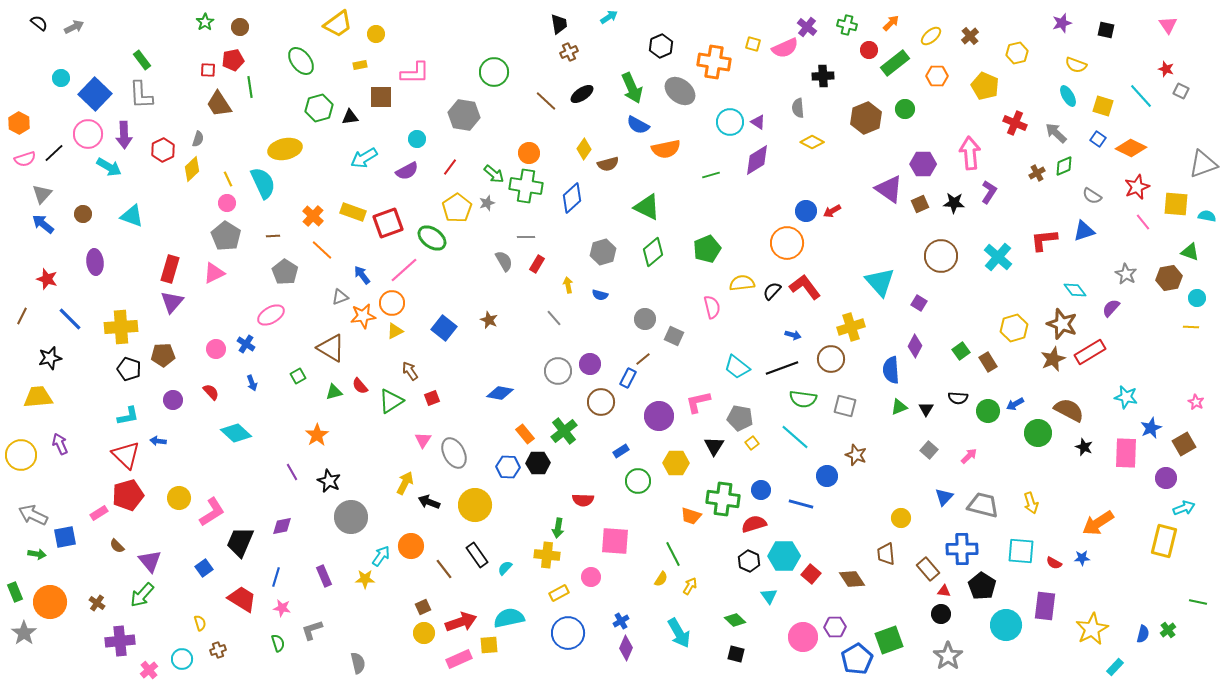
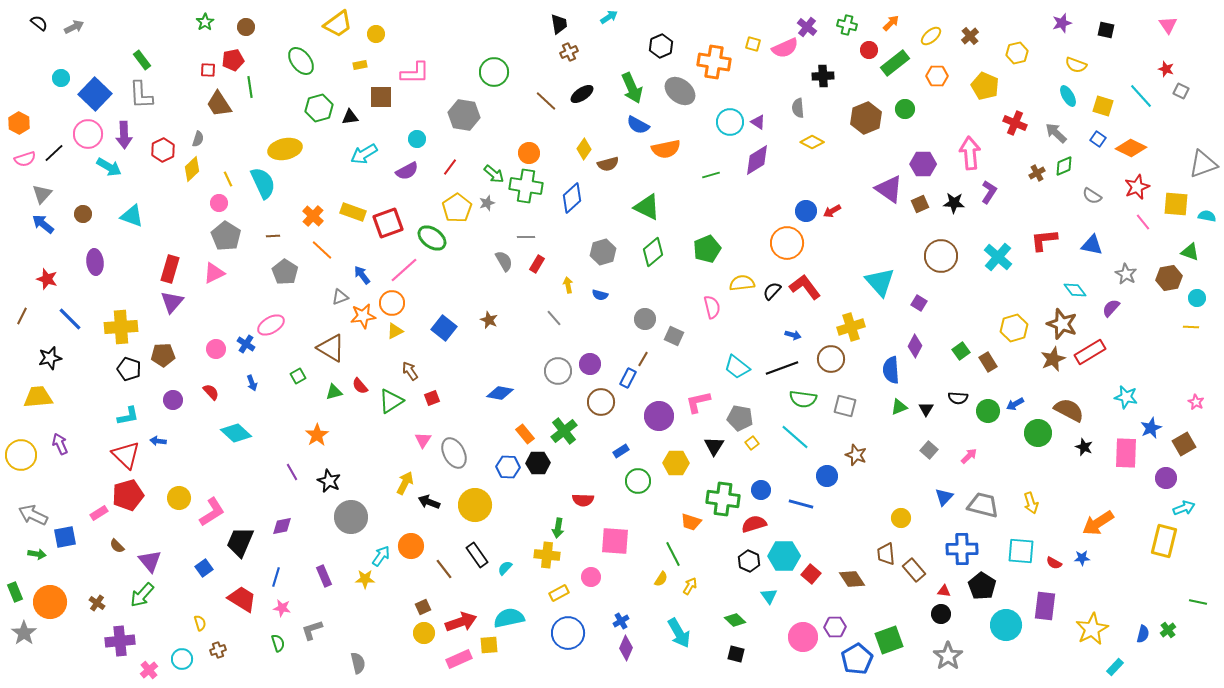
brown circle at (240, 27): moved 6 px right
cyan arrow at (364, 158): moved 4 px up
pink circle at (227, 203): moved 8 px left
blue triangle at (1084, 231): moved 8 px right, 14 px down; rotated 30 degrees clockwise
pink ellipse at (271, 315): moved 10 px down
brown line at (643, 359): rotated 21 degrees counterclockwise
orange trapezoid at (691, 516): moved 6 px down
brown rectangle at (928, 569): moved 14 px left, 1 px down
